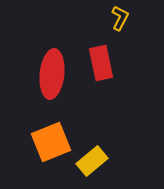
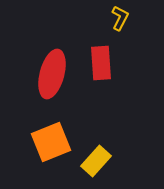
red rectangle: rotated 8 degrees clockwise
red ellipse: rotated 9 degrees clockwise
yellow rectangle: moved 4 px right; rotated 8 degrees counterclockwise
